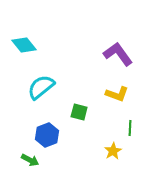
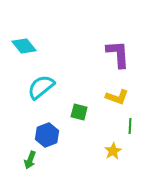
cyan diamond: moved 1 px down
purple L-shape: rotated 32 degrees clockwise
yellow L-shape: moved 3 px down
green line: moved 2 px up
green arrow: rotated 84 degrees clockwise
